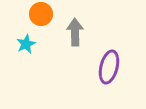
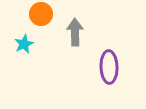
cyan star: moved 2 px left
purple ellipse: rotated 16 degrees counterclockwise
